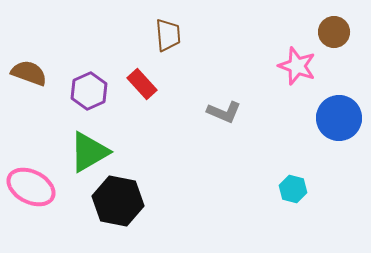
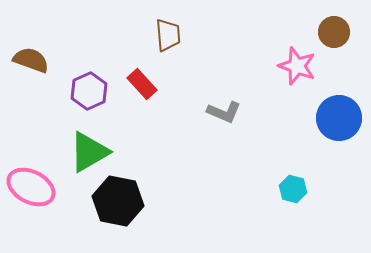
brown semicircle: moved 2 px right, 13 px up
